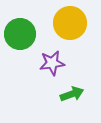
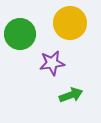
green arrow: moved 1 px left, 1 px down
